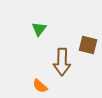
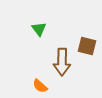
green triangle: rotated 14 degrees counterclockwise
brown square: moved 1 px left, 1 px down
